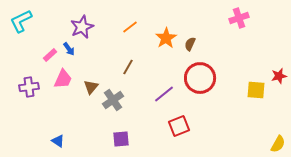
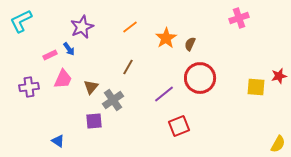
pink rectangle: rotated 16 degrees clockwise
yellow square: moved 3 px up
purple square: moved 27 px left, 18 px up
